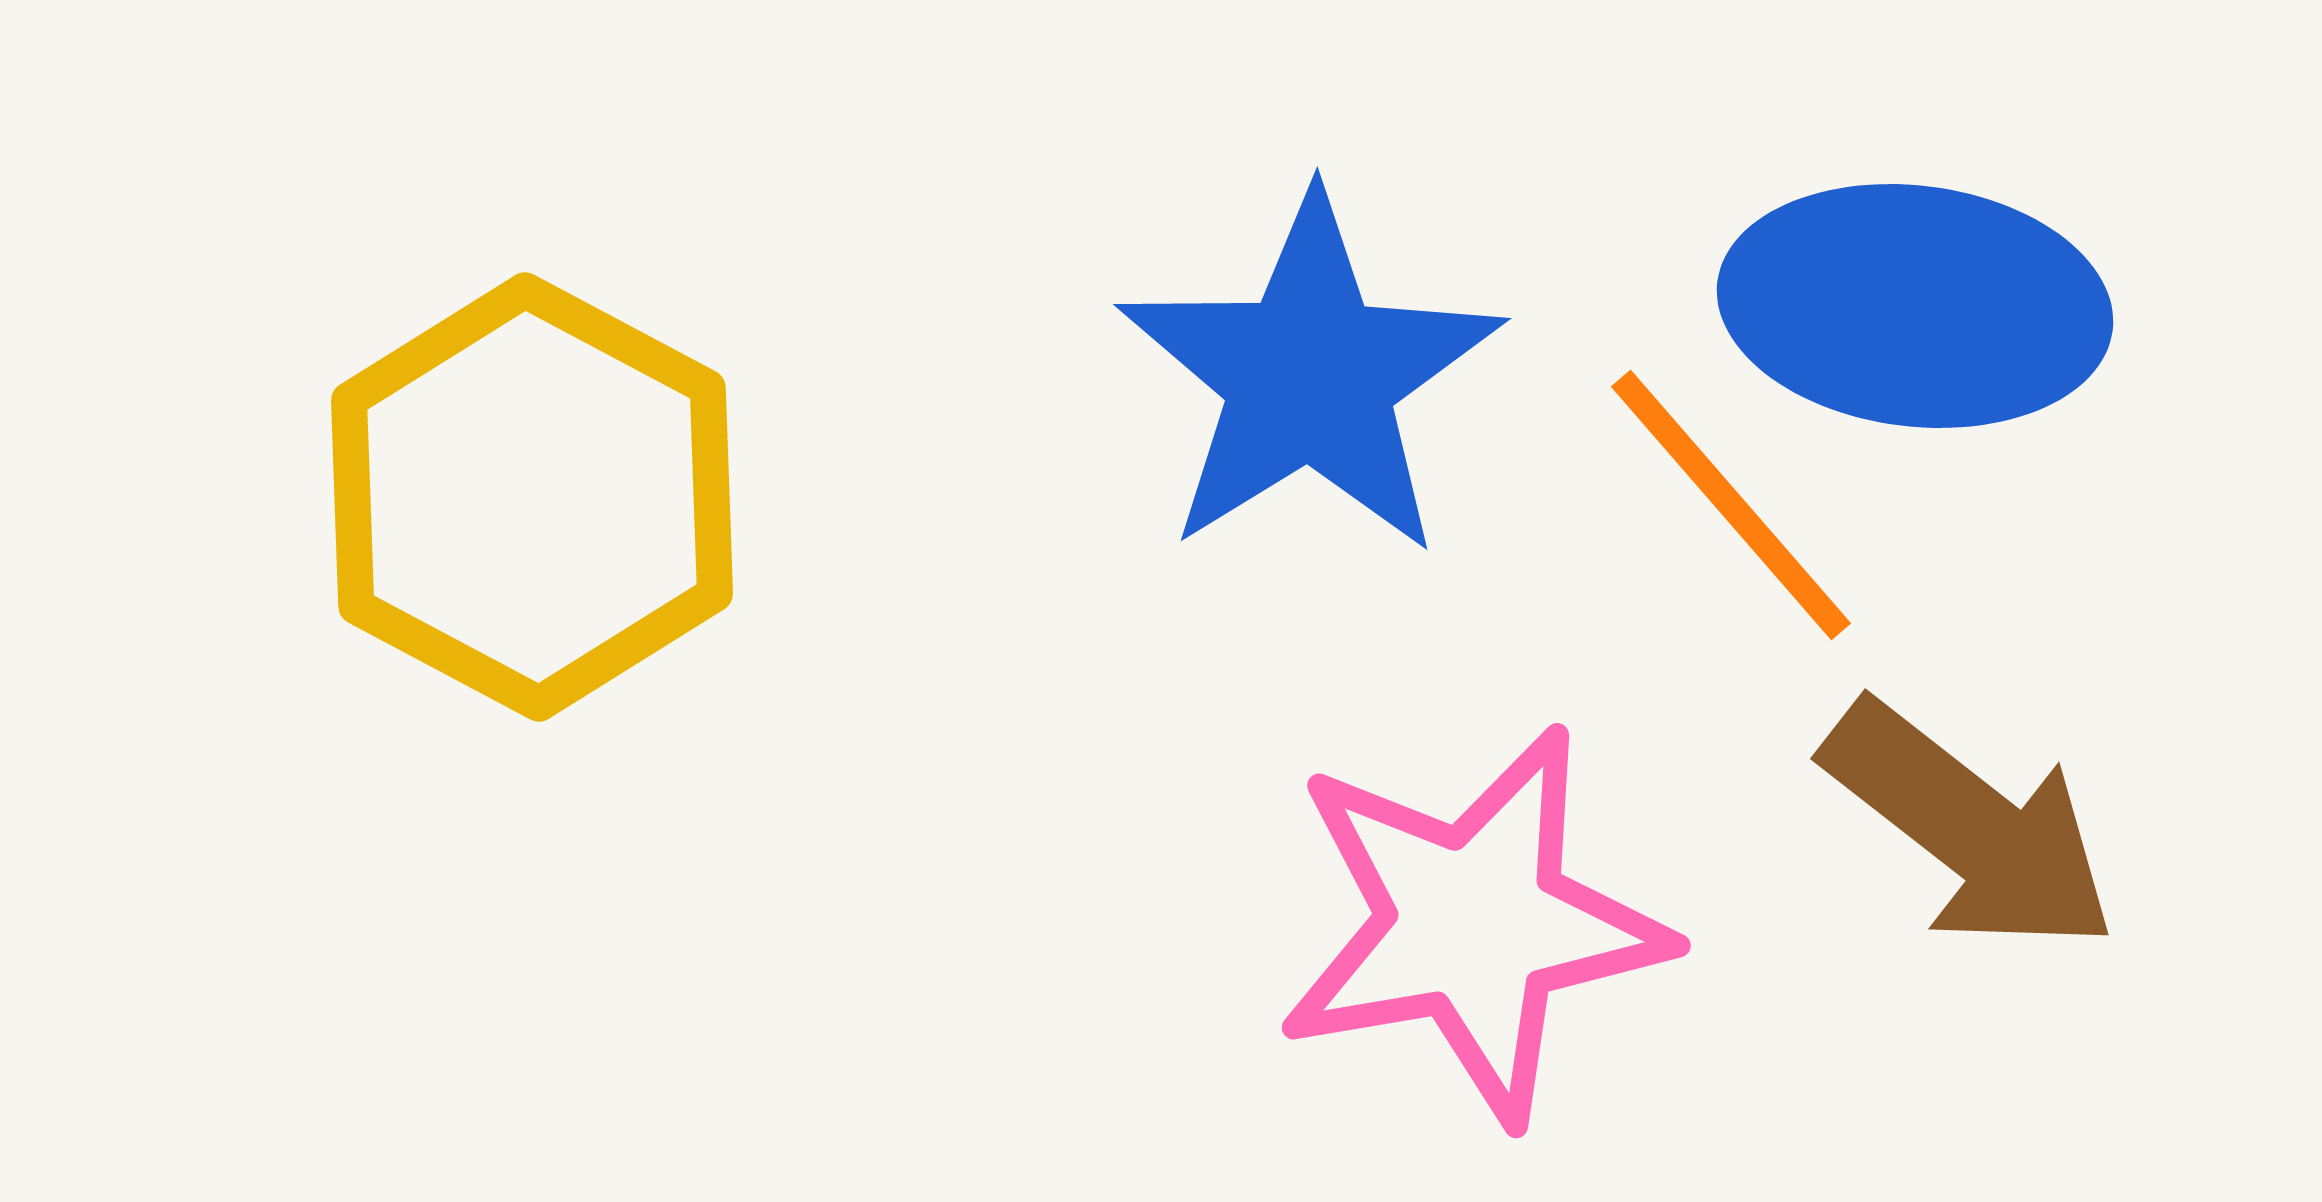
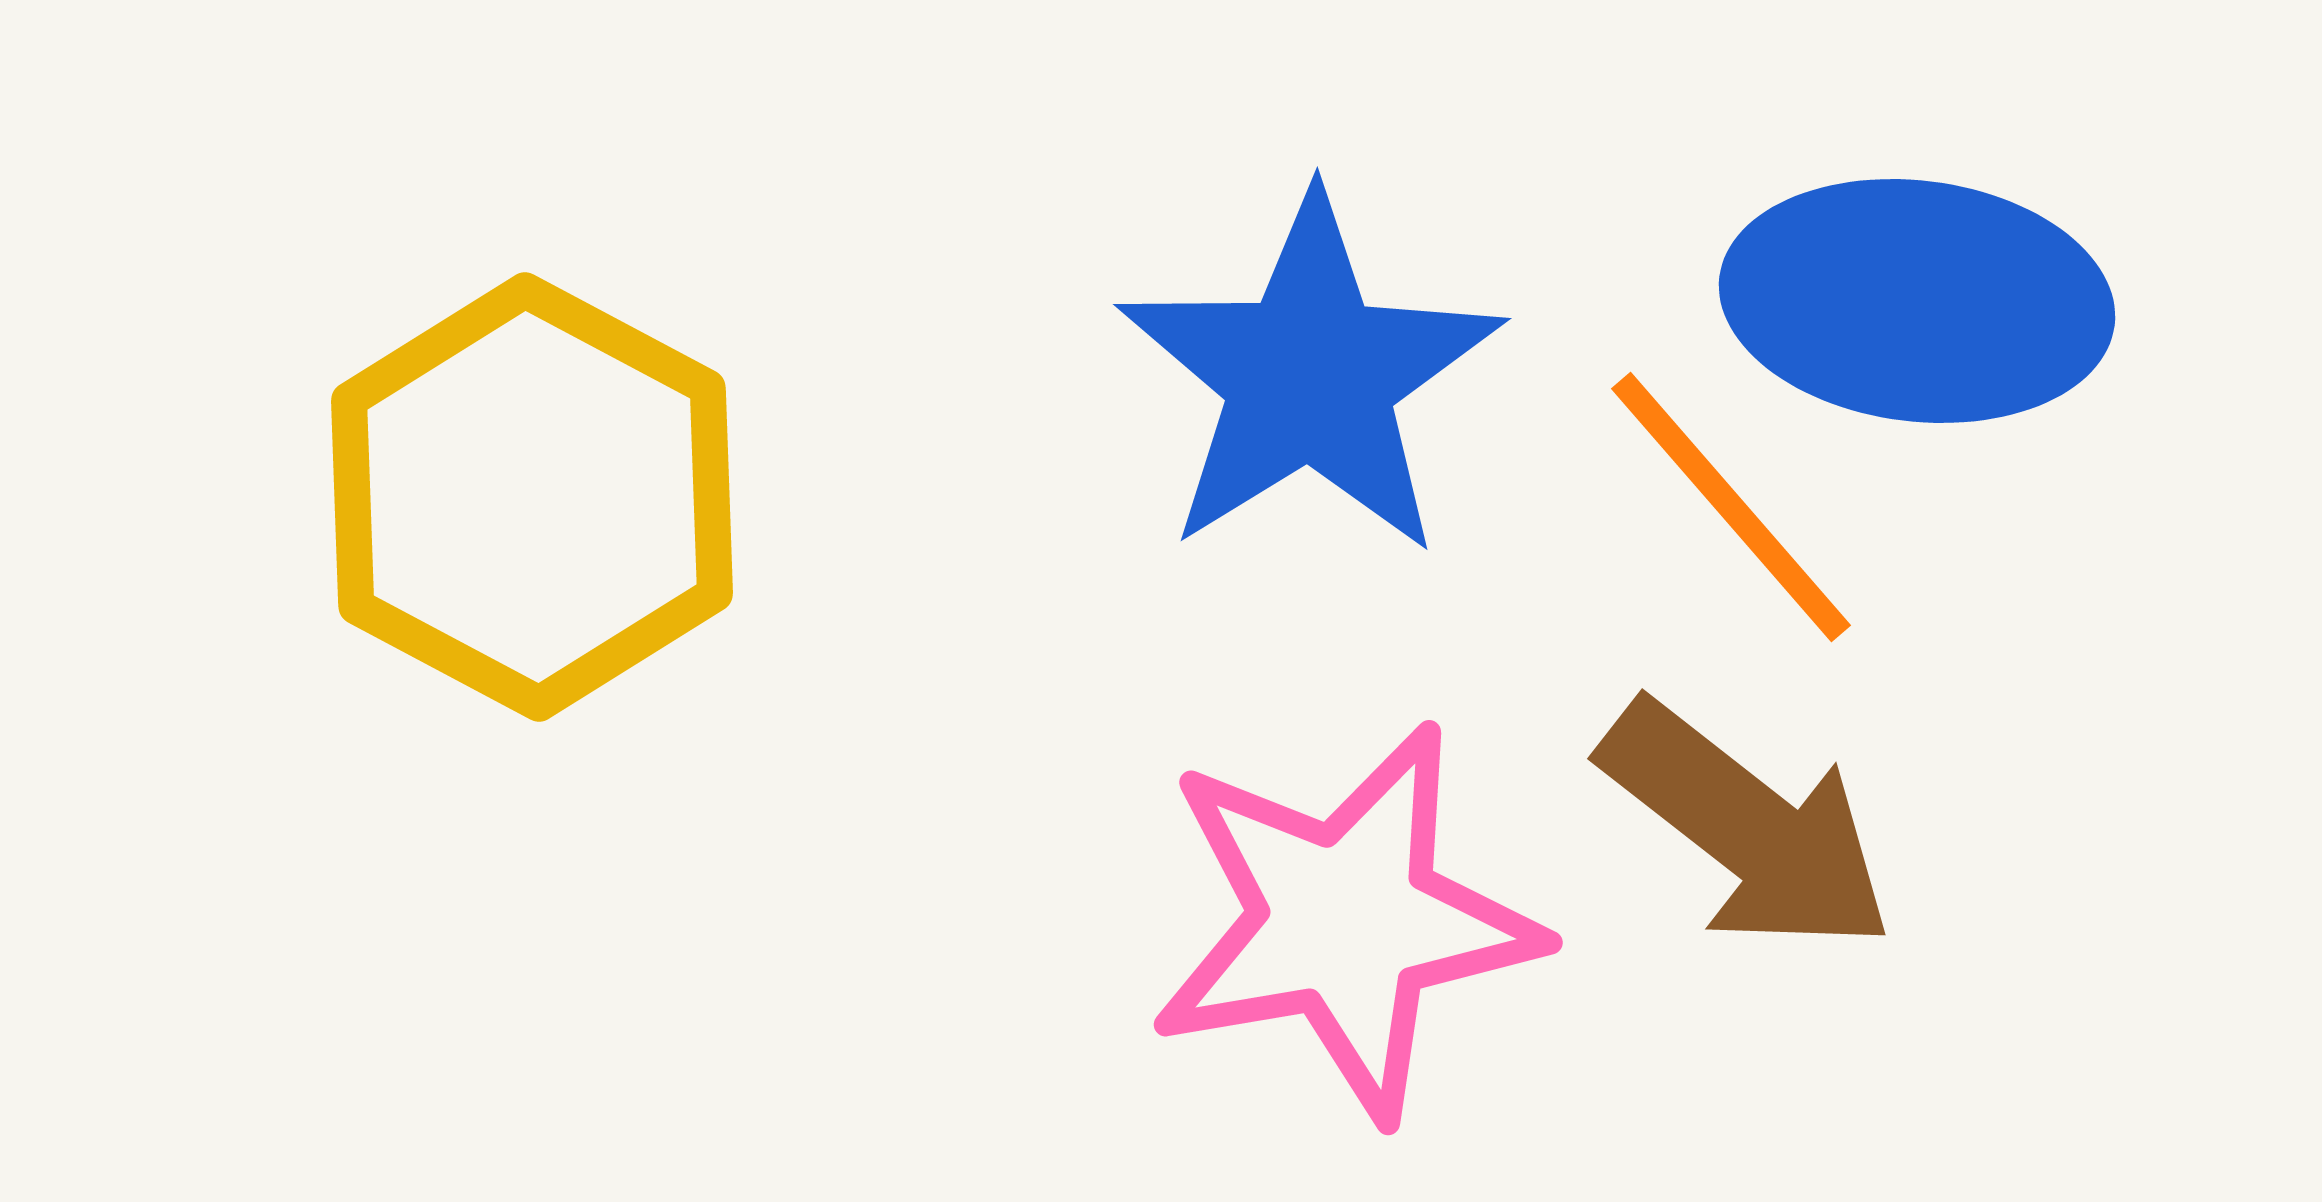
blue ellipse: moved 2 px right, 5 px up
orange line: moved 2 px down
brown arrow: moved 223 px left
pink star: moved 128 px left, 3 px up
